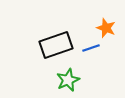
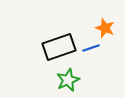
orange star: moved 1 px left
black rectangle: moved 3 px right, 2 px down
